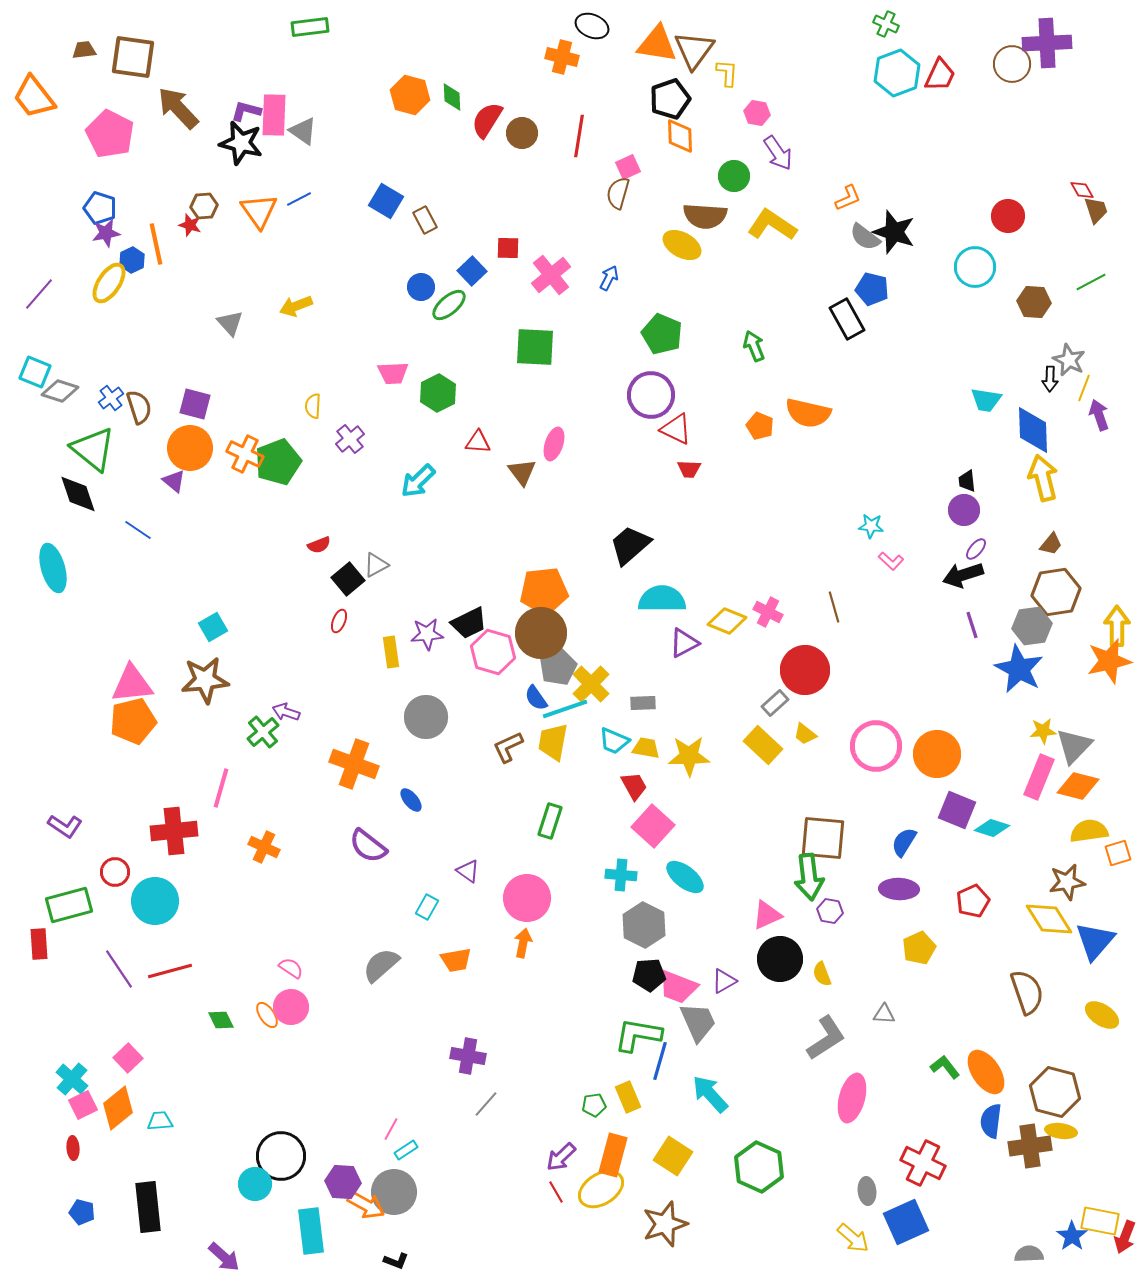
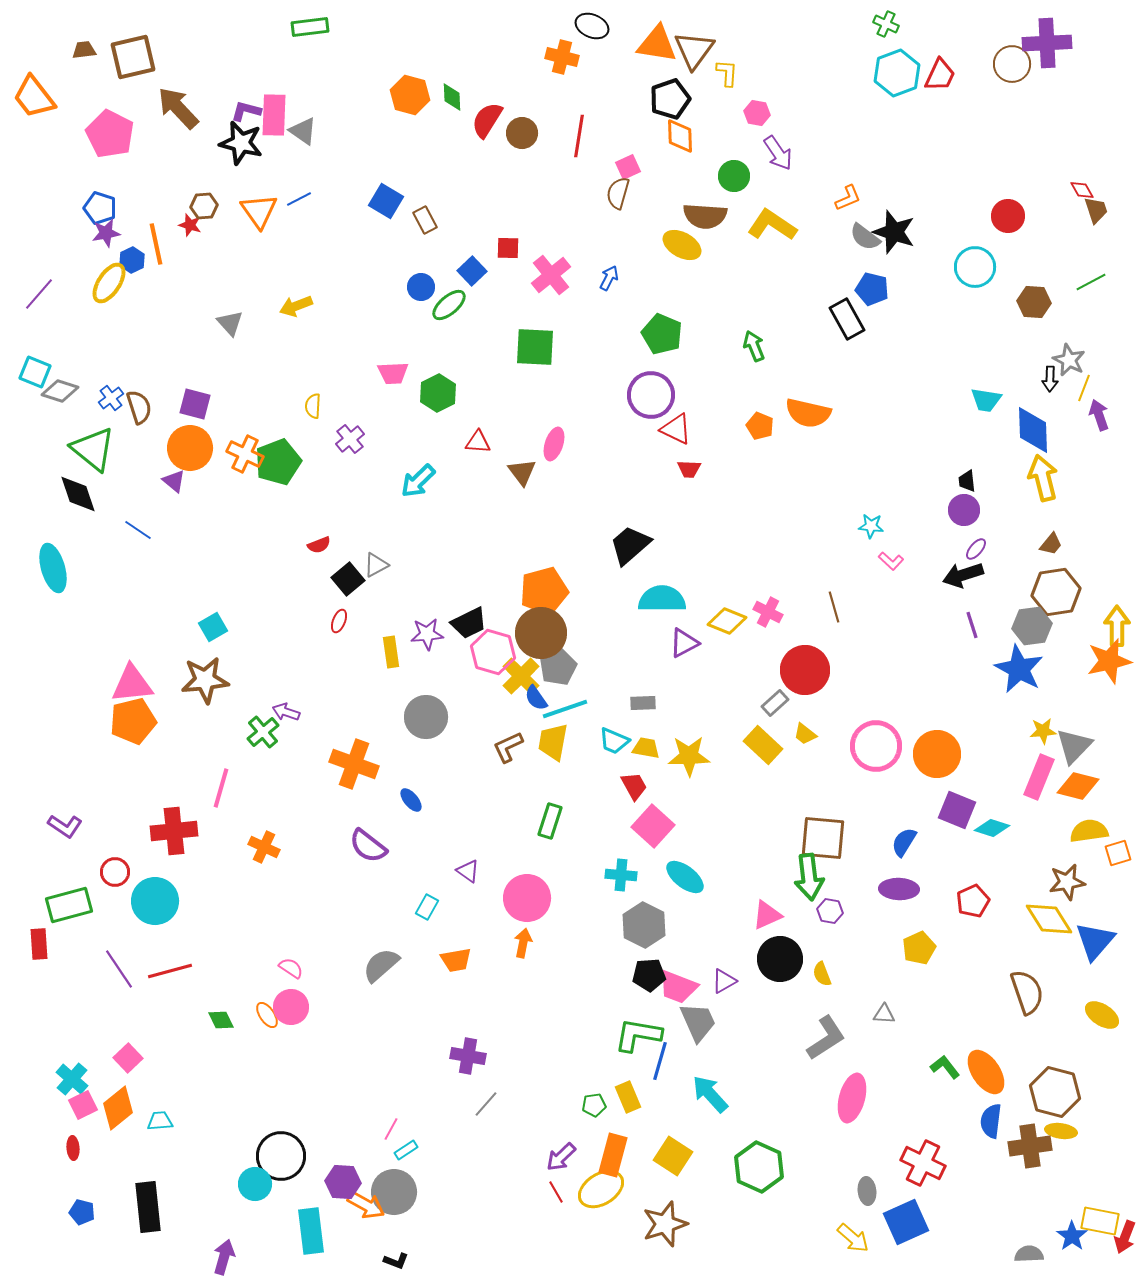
brown square at (133, 57): rotated 21 degrees counterclockwise
orange pentagon at (544, 591): rotated 9 degrees counterclockwise
yellow cross at (591, 684): moved 70 px left, 8 px up
purple arrow at (224, 1257): rotated 116 degrees counterclockwise
